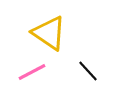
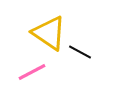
black line: moved 8 px left, 19 px up; rotated 20 degrees counterclockwise
